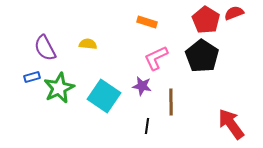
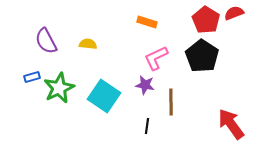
purple semicircle: moved 1 px right, 7 px up
purple star: moved 3 px right, 1 px up
